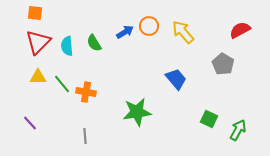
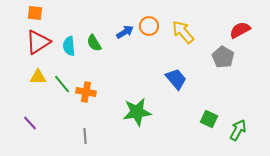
red triangle: rotated 12 degrees clockwise
cyan semicircle: moved 2 px right
gray pentagon: moved 7 px up
